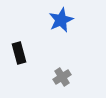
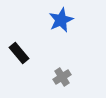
black rectangle: rotated 25 degrees counterclockwise
